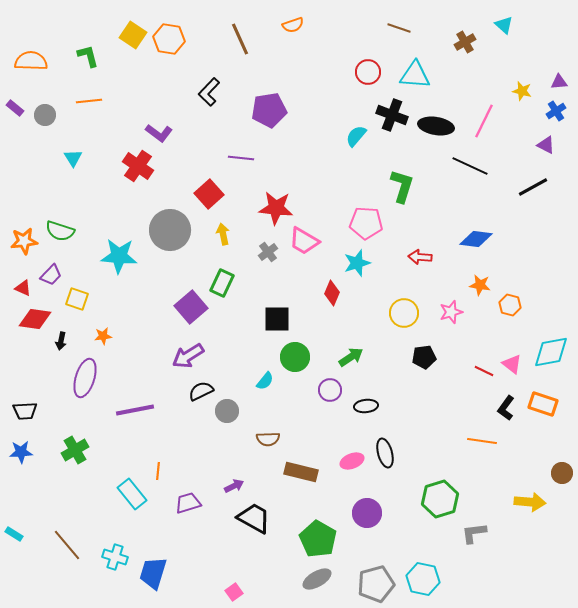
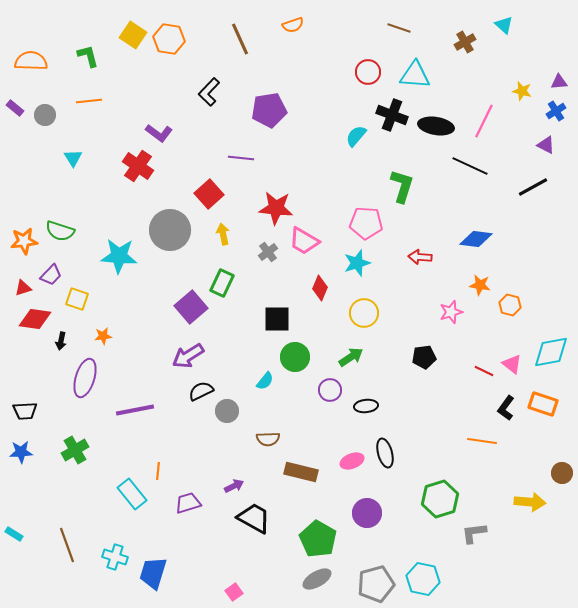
red triangle at (23, 288): rotated 42 degrees counterclockwise
red diamond at (332, 293): moved 12 px left, 5 px up
yellow circle at (404, 313): moved 40 px left
brown line at (67, 545): rotated 20 degrees clockwise
